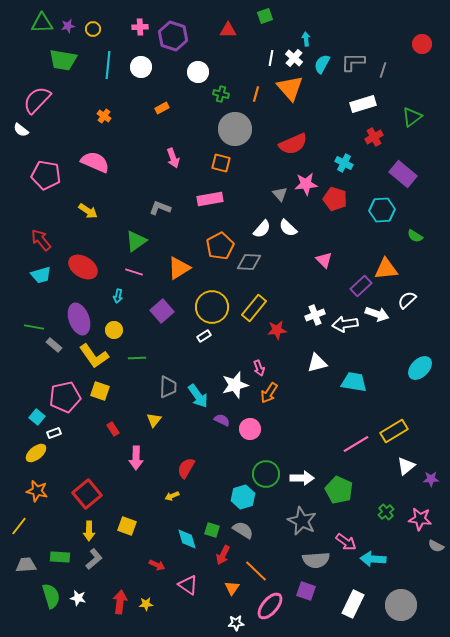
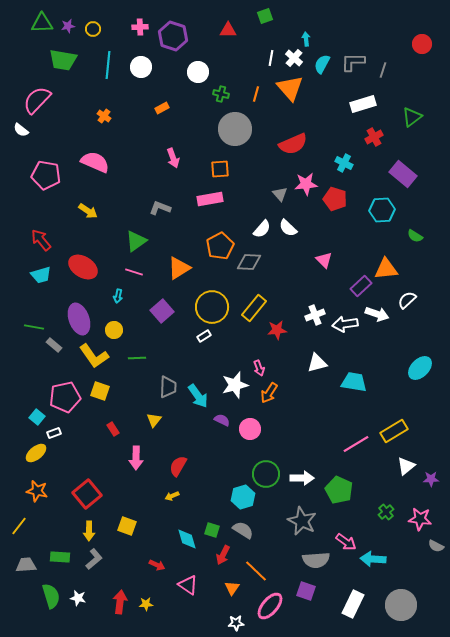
orange square at (221, 163): moved 1 px left, 6 px down; rotated 18 degrees counterclockwise
red semicircle at (186, 468): moved 8 px left, 2 px up
